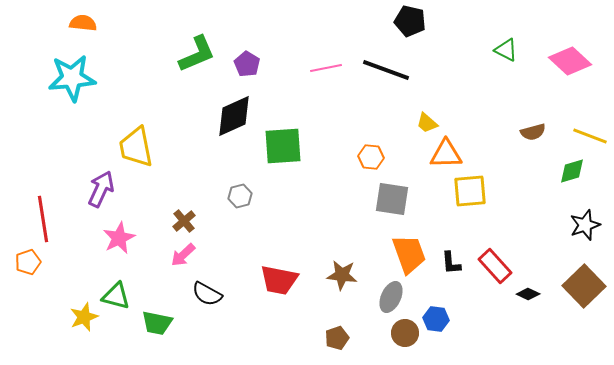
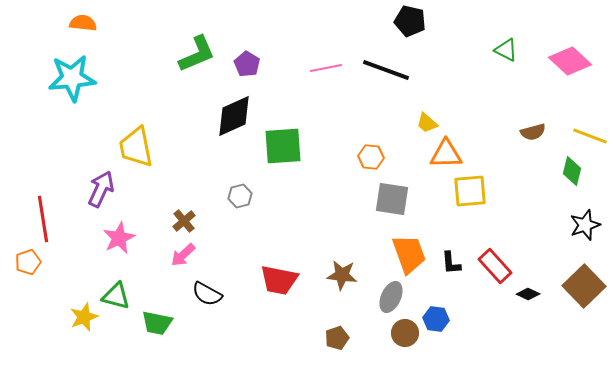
green diamond at (572, 171): rotated 60 degrees counterclockwise
